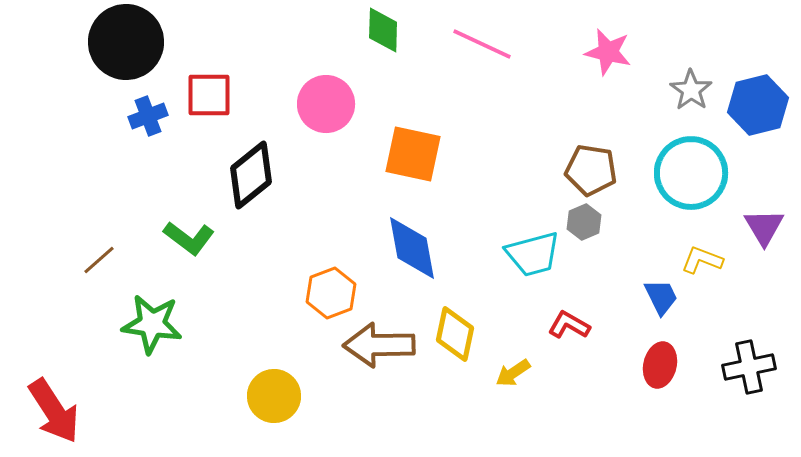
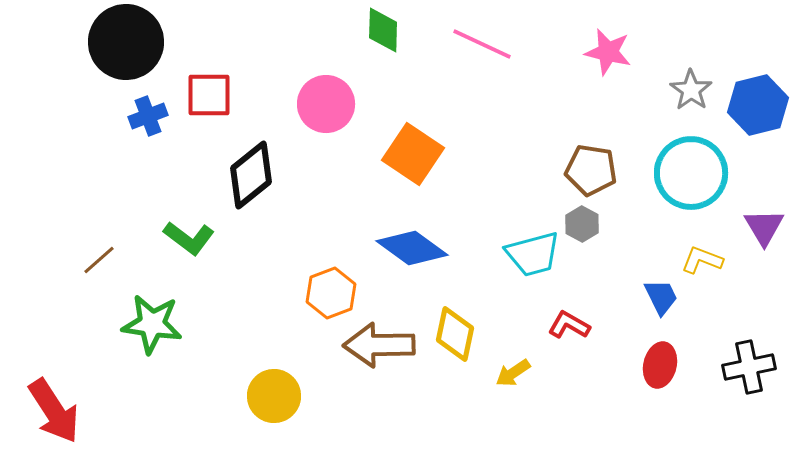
orange square: rotated 22 degrees clockwise
gray hexagon: moved 2 px left, 2 px down; rotated 8 degrees counterclockwise
blue diamond: rotated 44 degrees counterclockwise
